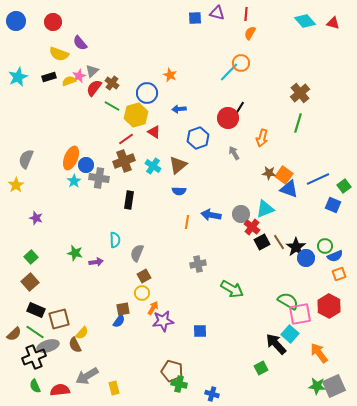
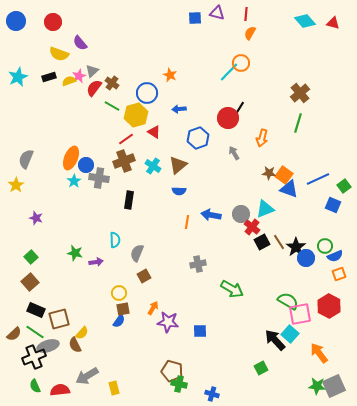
yellow circle at (142, 293): moved 23 px left
purple star at (163, 321): moved 5 px right, 1 px down; rotated 15 degrees clockwise
black arrow at (276, 344): moved 1 px left, 4 px up
